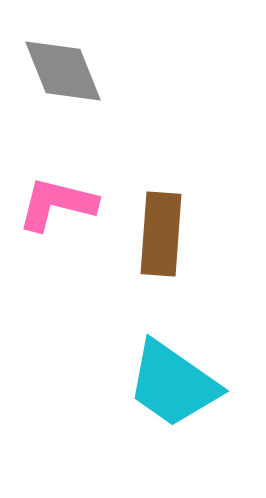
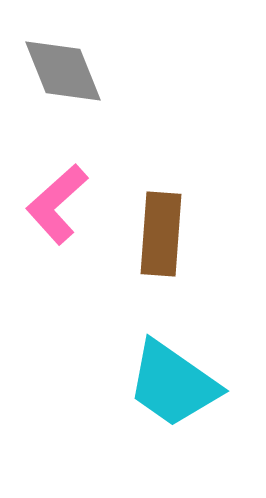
pink L-shape: rotated 56 degrees counterclockwise
